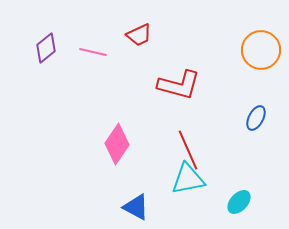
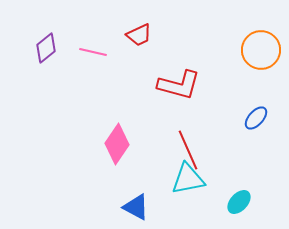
blue ellipse: rotated 15 degrees clockwise
